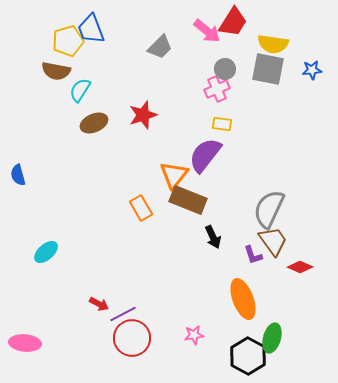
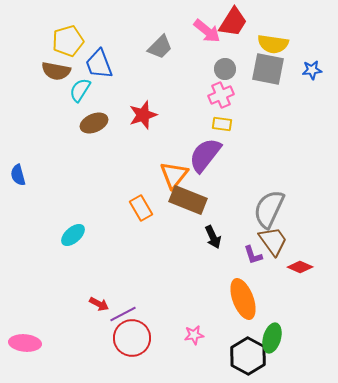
blue trapezoid: moved 8 px right, 35 px down
pink cross: moved 4 px right, 6 px down
cyan ellipse: moved 27 px right, 17 px up
